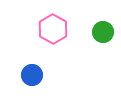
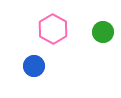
blue circle: moved 2 px right, 9 px up
